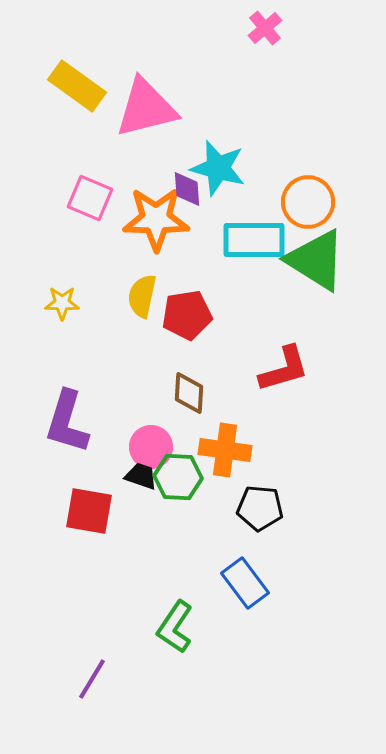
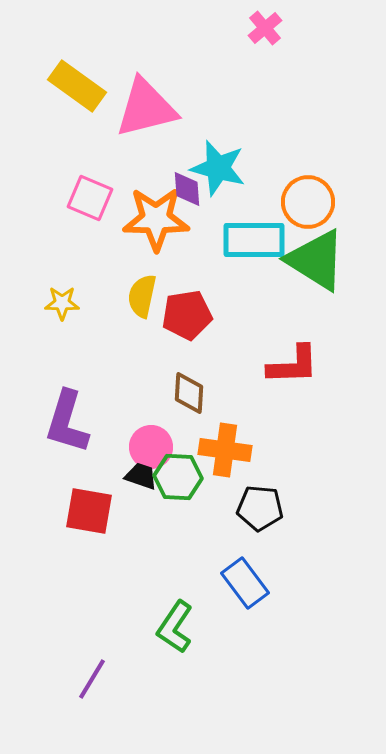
red L-shape: moved 9 px right, 4 px up; rotated 14 degrees clockwise
